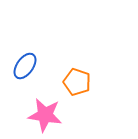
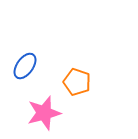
pink star: moved 1 px left, 2 px up; rotated 24 degrees counterclockwise
